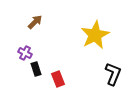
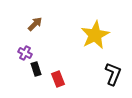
brown arrow: moved 2 px down
